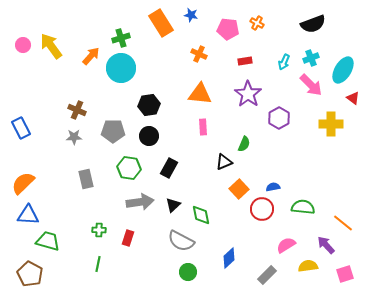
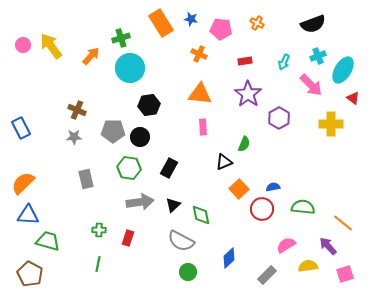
blue star at (191, 15): moved 4 px down
pink pentagon at (228, 29): moved 7 px left
cyan cross at (311, 58): moved 7 px right, 2 px up
cyan circle at (121, 68): moved 9 px right
black circle at (149, 136): moved 9 px left, 1 px down
purple arrow at (326, 245): moved 2 px right, 1 px down
